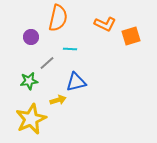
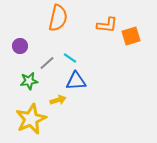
orange L-shape: moved 2 px right, 1 px down; rotated 20 degrees counterclockwise
purple circle: moved 11 px left, 9 px down
cyan line: moved 9 px down; rotated 32 degrees clockwise
blue triangle: moved 1 px up; rotated 10 degrees clockwise
